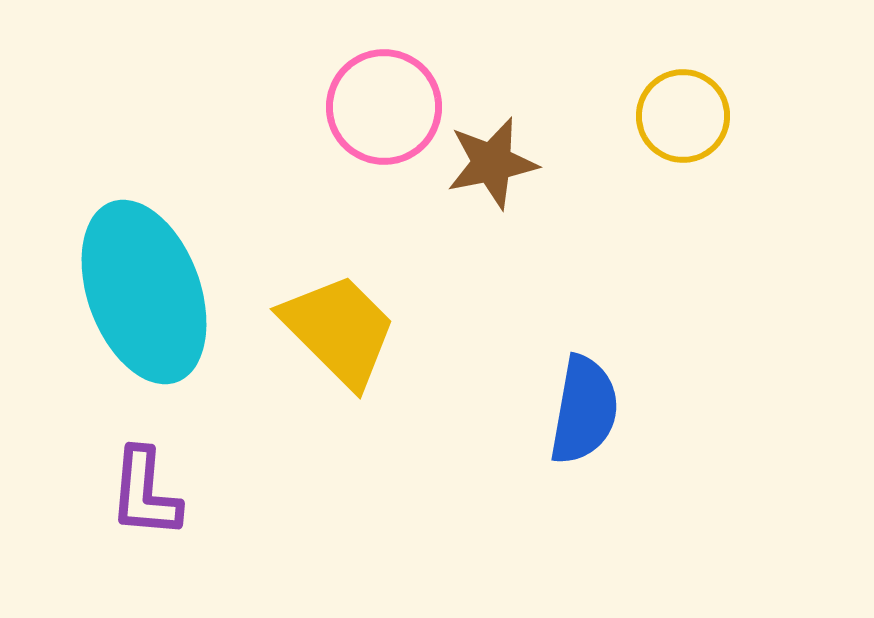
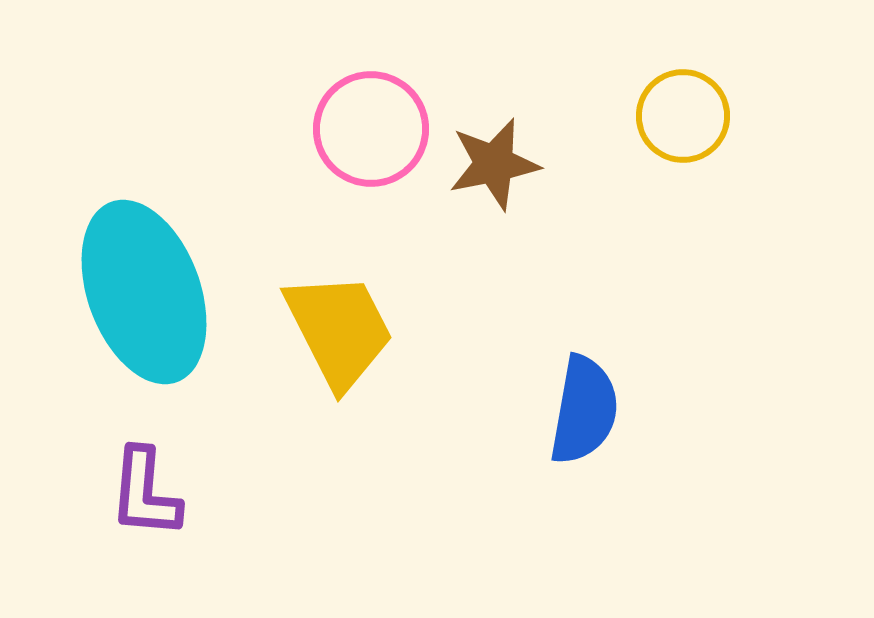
pink circle: moved 13 px left, 22 px down
brown star: moved 2 px right, 1 px down
yellow trapezoid: rotated 18 degrees clockwise
